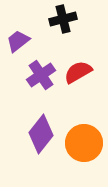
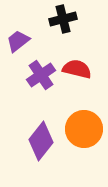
red semicircle: moved 1 px left, 3 px up; rotated 44 degrees clockwise
purple diamond: moved 7 px down
orange circle: moved 14 px up
